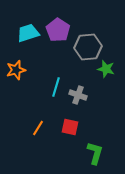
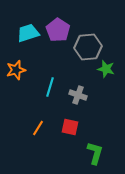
cyan line: moved 6 px left
